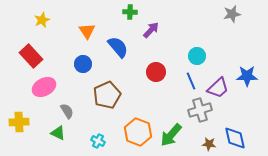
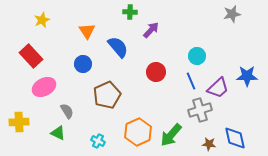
orange hexagon: rotated 16 degrees clockwise
